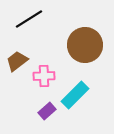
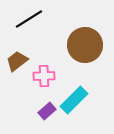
cyan rectangle: moved 1 px left, 5 px down
